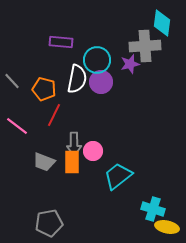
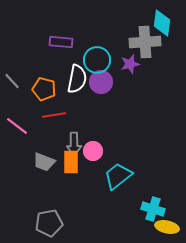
gray cross: moved 4 px up
red line: rotated 55 degrees clockwise
orange rectangle: moved 1 px left
